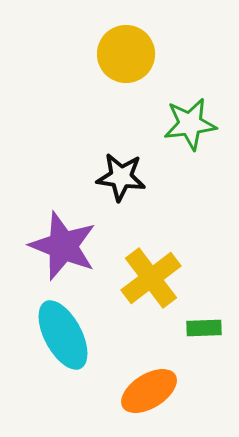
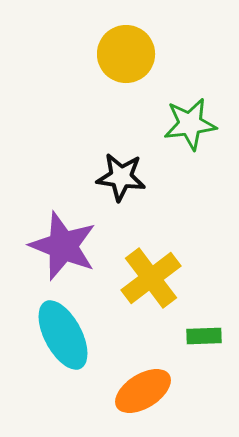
green rectangle: moved 8 px down
orange ellipse: moved 6 px left
